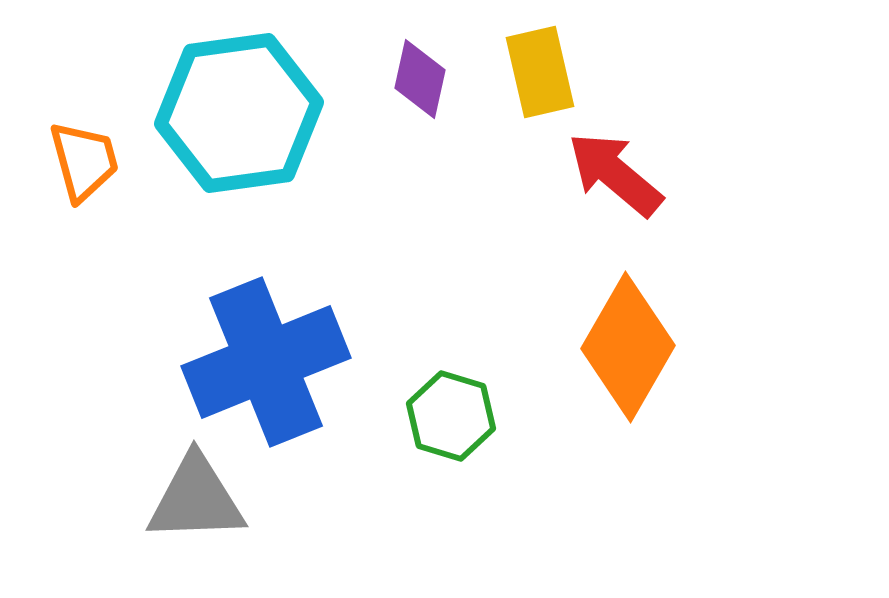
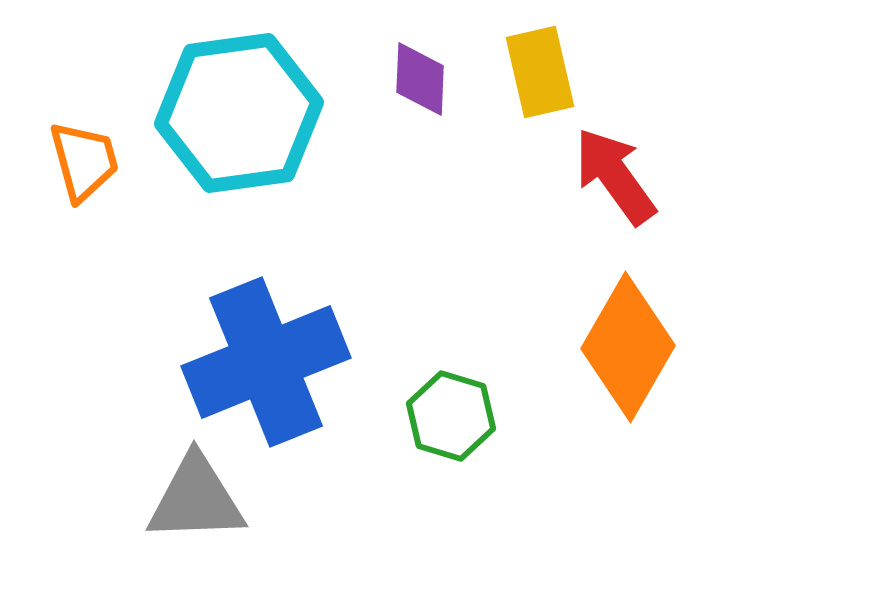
purple diamond: rotated 10 degrees counterclockwise
red arrow: moved 2 px down; rotated 14 degrees clockwise
